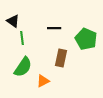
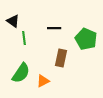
green line: moved 2 px right
green semicircle: moved 2 px left, 6 px down
